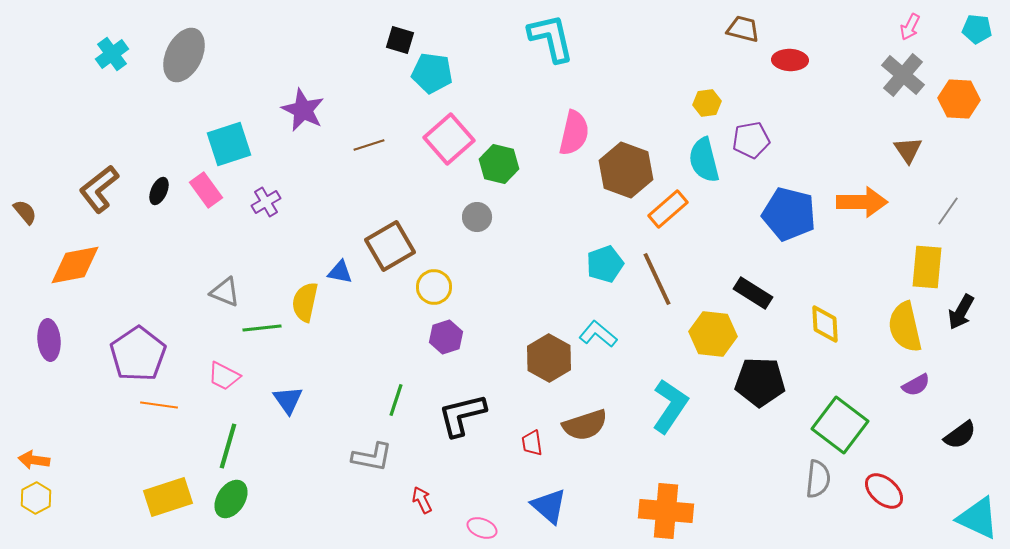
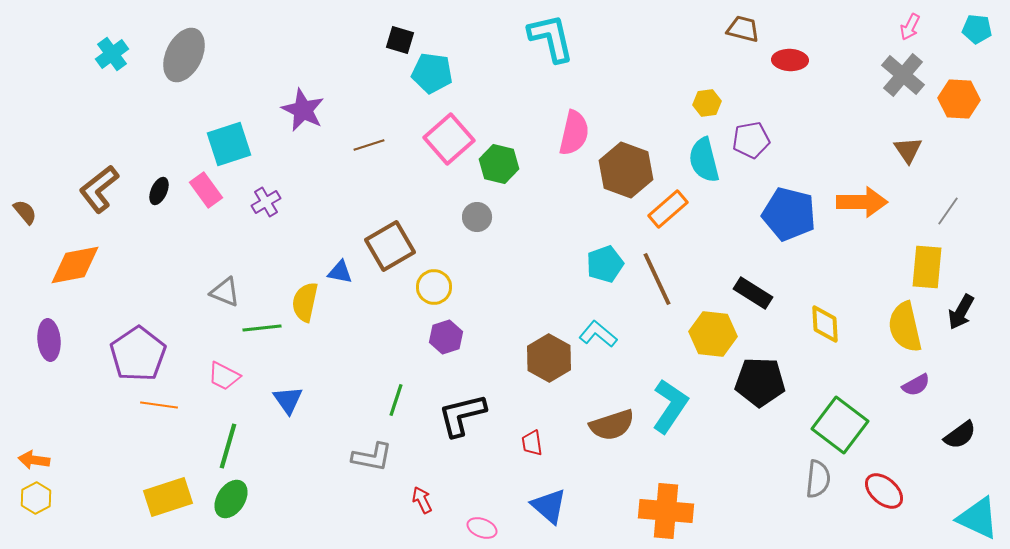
brown semicircle at (585, 425): moved 27 px right
